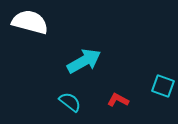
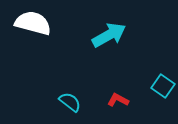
white semicircle: moved 3 px right, 1 px down
cyan arrow: moved 25 px right, 26 px up
cyan square: rotated 15 degrees clockwise
